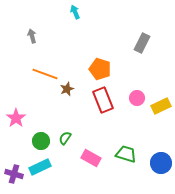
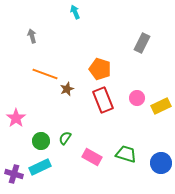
pink rectangle: moved 1 px right, 1 px up
